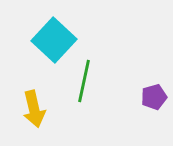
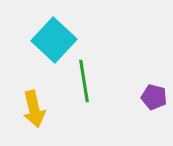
green line: rotated 21 degrees counterclockwise
purple pentagon: rotated 30 degrees clockwise
